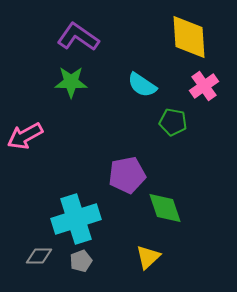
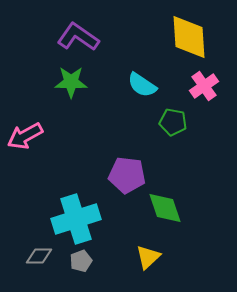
purple pentagon: rotated 18 degrees clockwise
